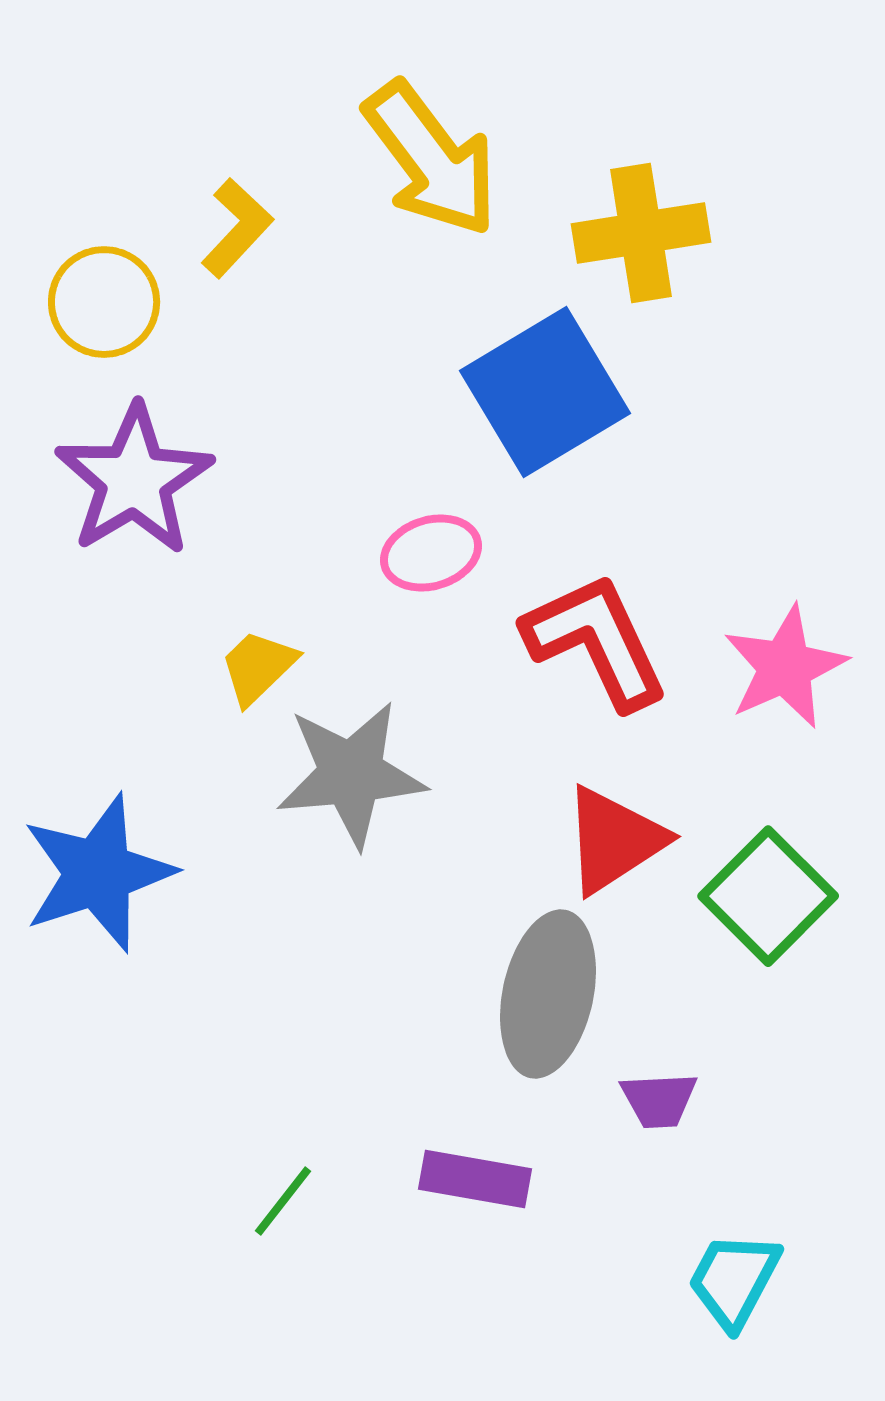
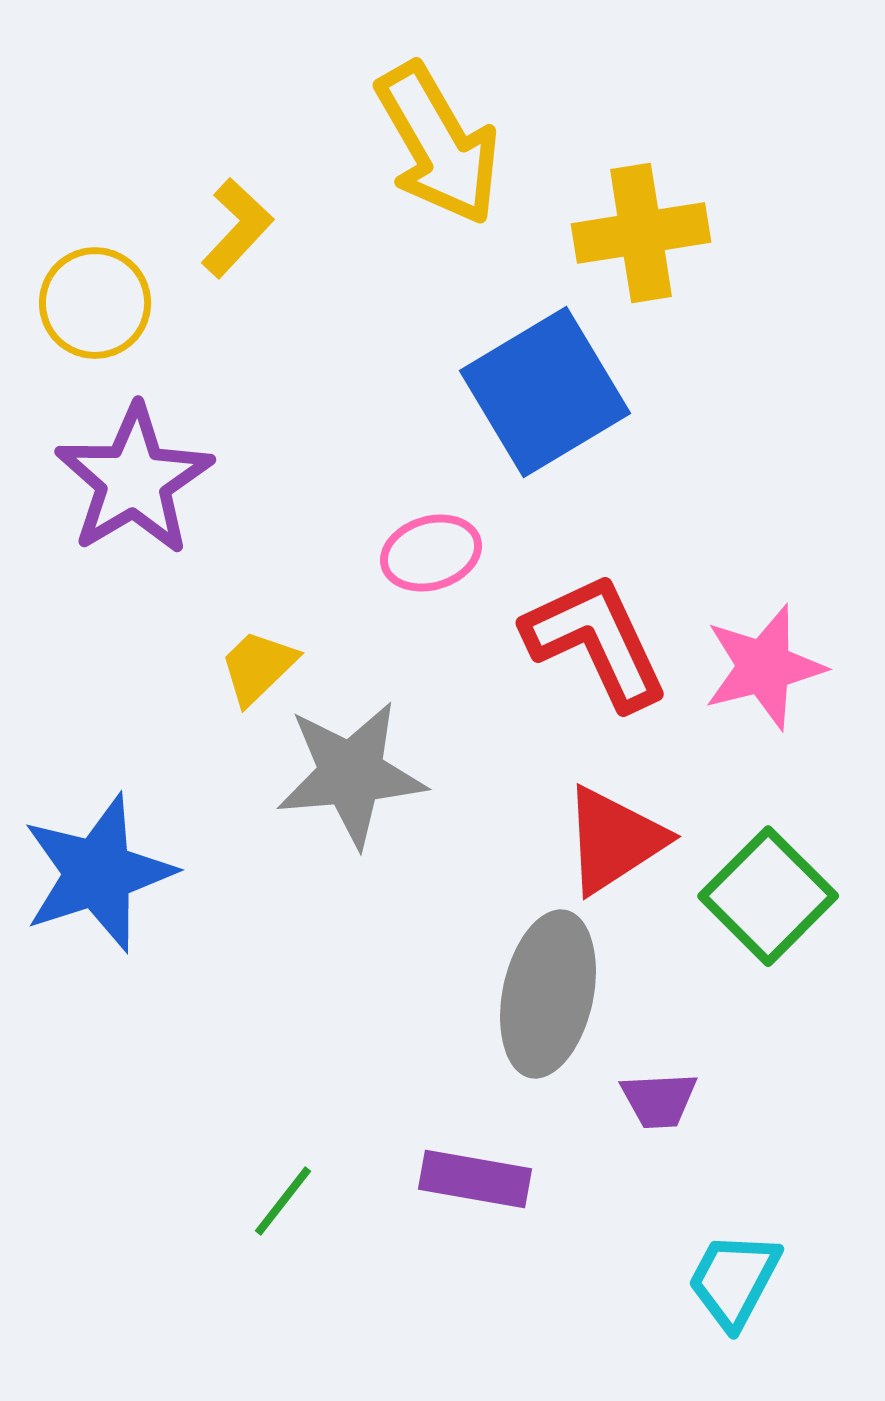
yellow arrow: moved 7 px right, 15 px up; rotated 7 degrees clockwise
yellow circle: moved 9 px left, 1 px down
pink star: moved 21 px left; rotated 10 degrees clockwise
